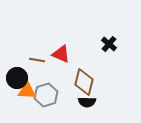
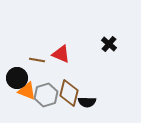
brown diamond: moved 15 px left, 11 px down
orange triangle: rotated 18 degrees clockwise
